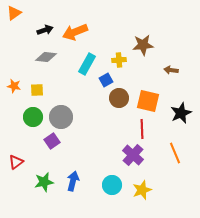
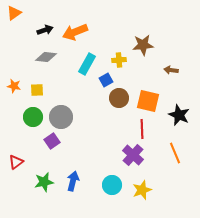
black star: moved 2 px left, 2 px down; rotated 25 degrees counterclockwise
